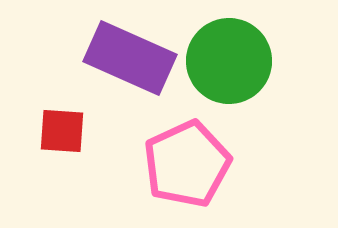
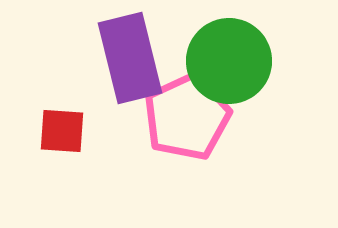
purple rectangle: rotated 52 degrees clockwise
pink pentagon: moved 47 px up
